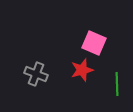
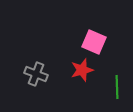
pink square: moved 1 px up
green line: moved 3 px down
